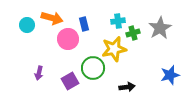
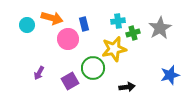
purple arrow: rotated 16 degrees clockwise
